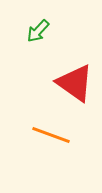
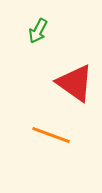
green arrow: rotated 15 degrees counterclockwise
